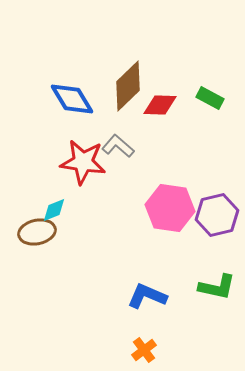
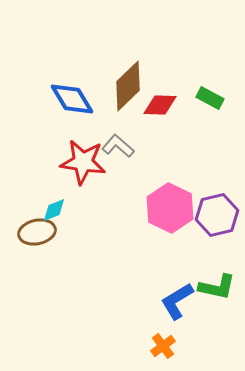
pink hexagon: rotated 18 degrees clockwise
blue L-shape: moved 30 px right, 5 px down; rotated 54 degrees counterclockwise
orange cross: moved 19 px right, 4 px up
